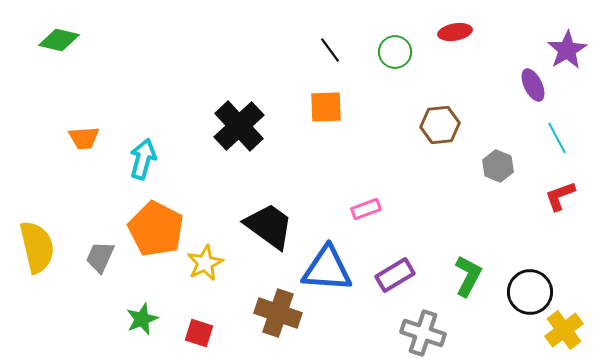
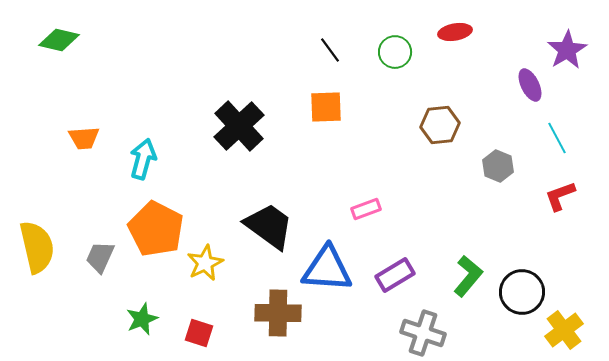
purple ellipse: moved 3 px left
green L-shape: rotated 12 degrees clockwise
black circle: moved 8 px left
brown cross: rotated 18 degrees counterclockwise
